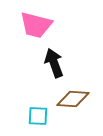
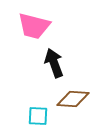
pink trapezoid: moved 2 px left, 1 px down
